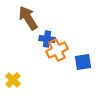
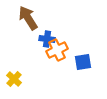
yellow cross: moved 1 px right, 1 px up
